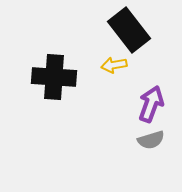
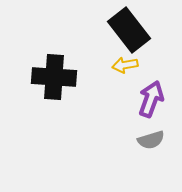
yellow arrow: moved 11 px right
purple arrow: moved 5 px up
